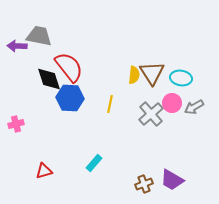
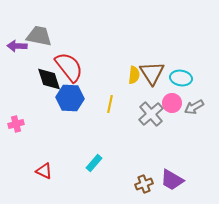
red triangle: rotated 42 degrees clockwise
